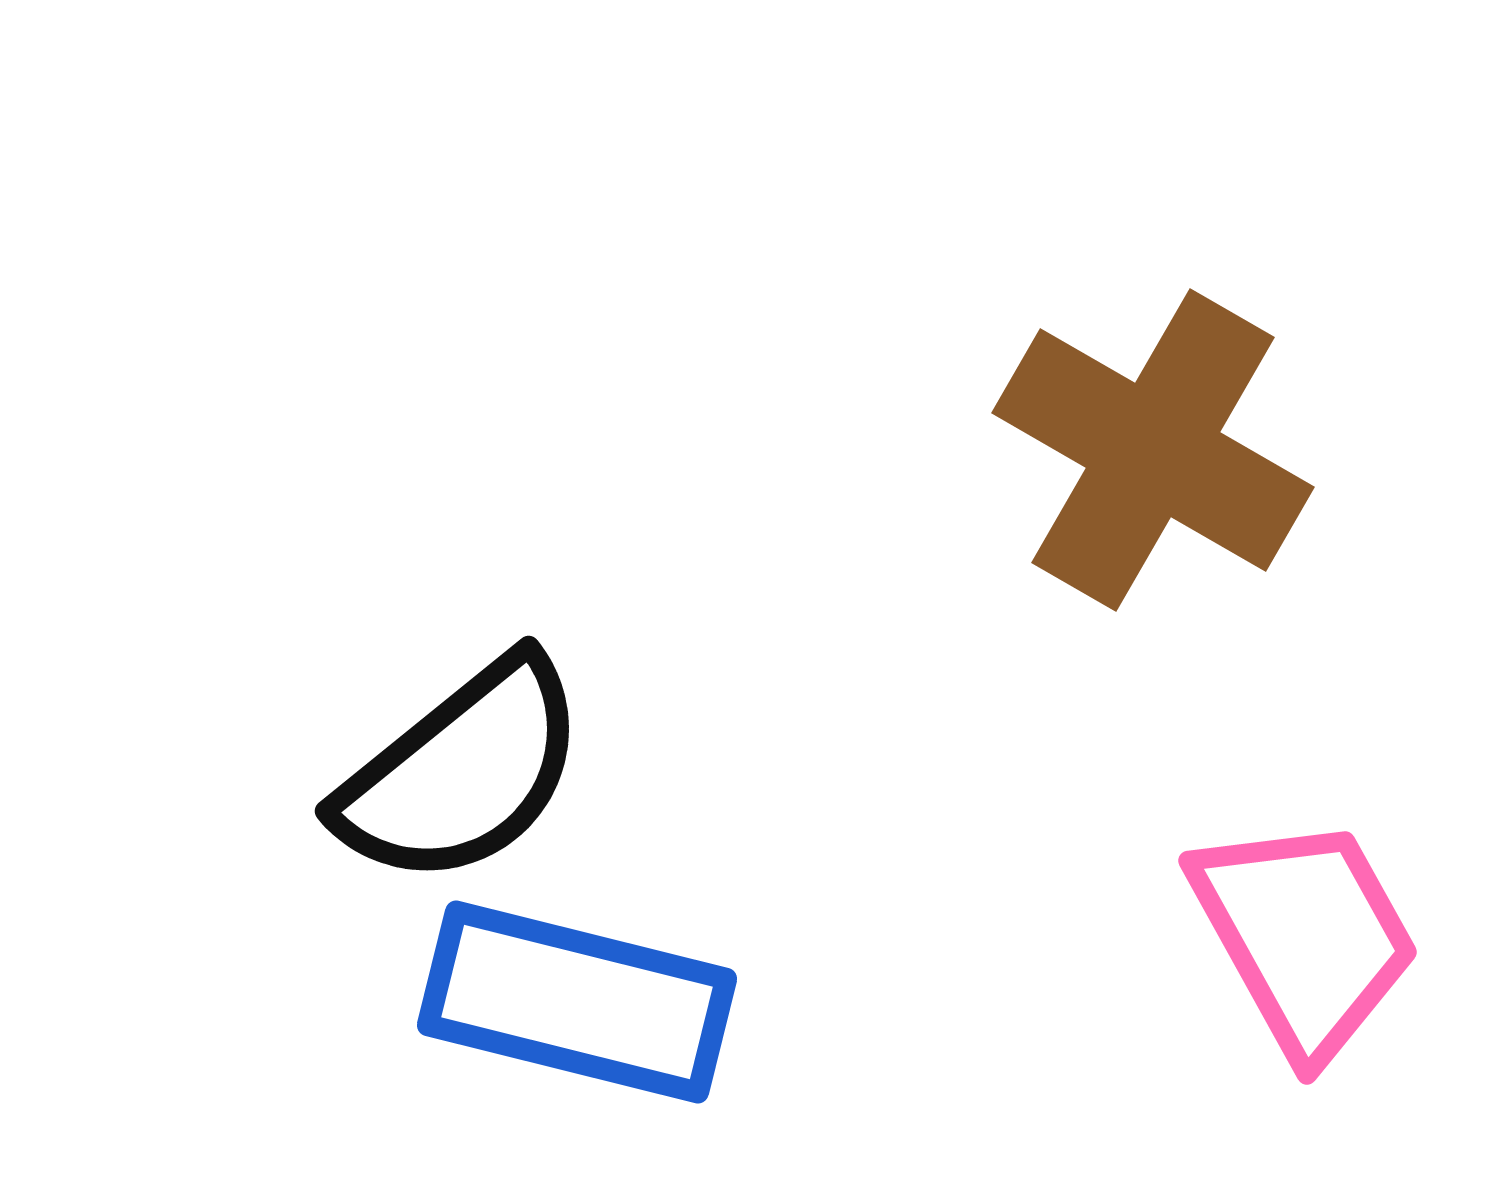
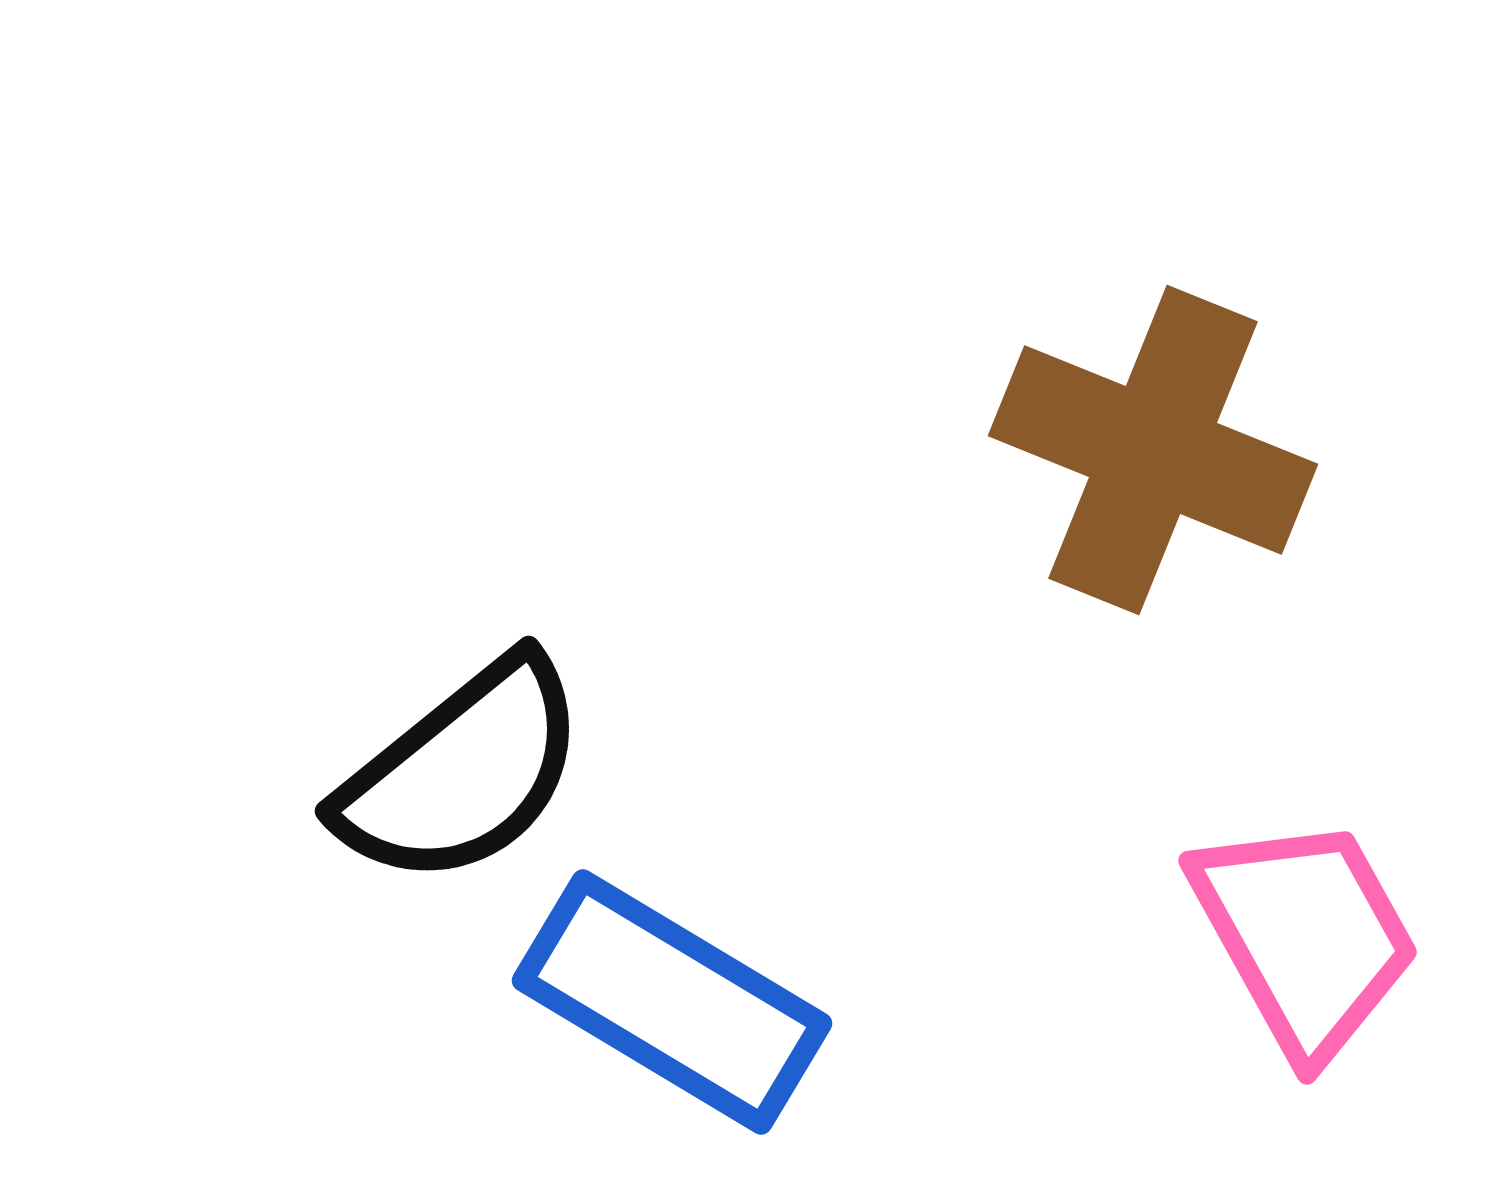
brown cross: rotated 8 degrees counterclockwise
blue rectangle: moved 95 px right; rotated 17 degrees clockwise
